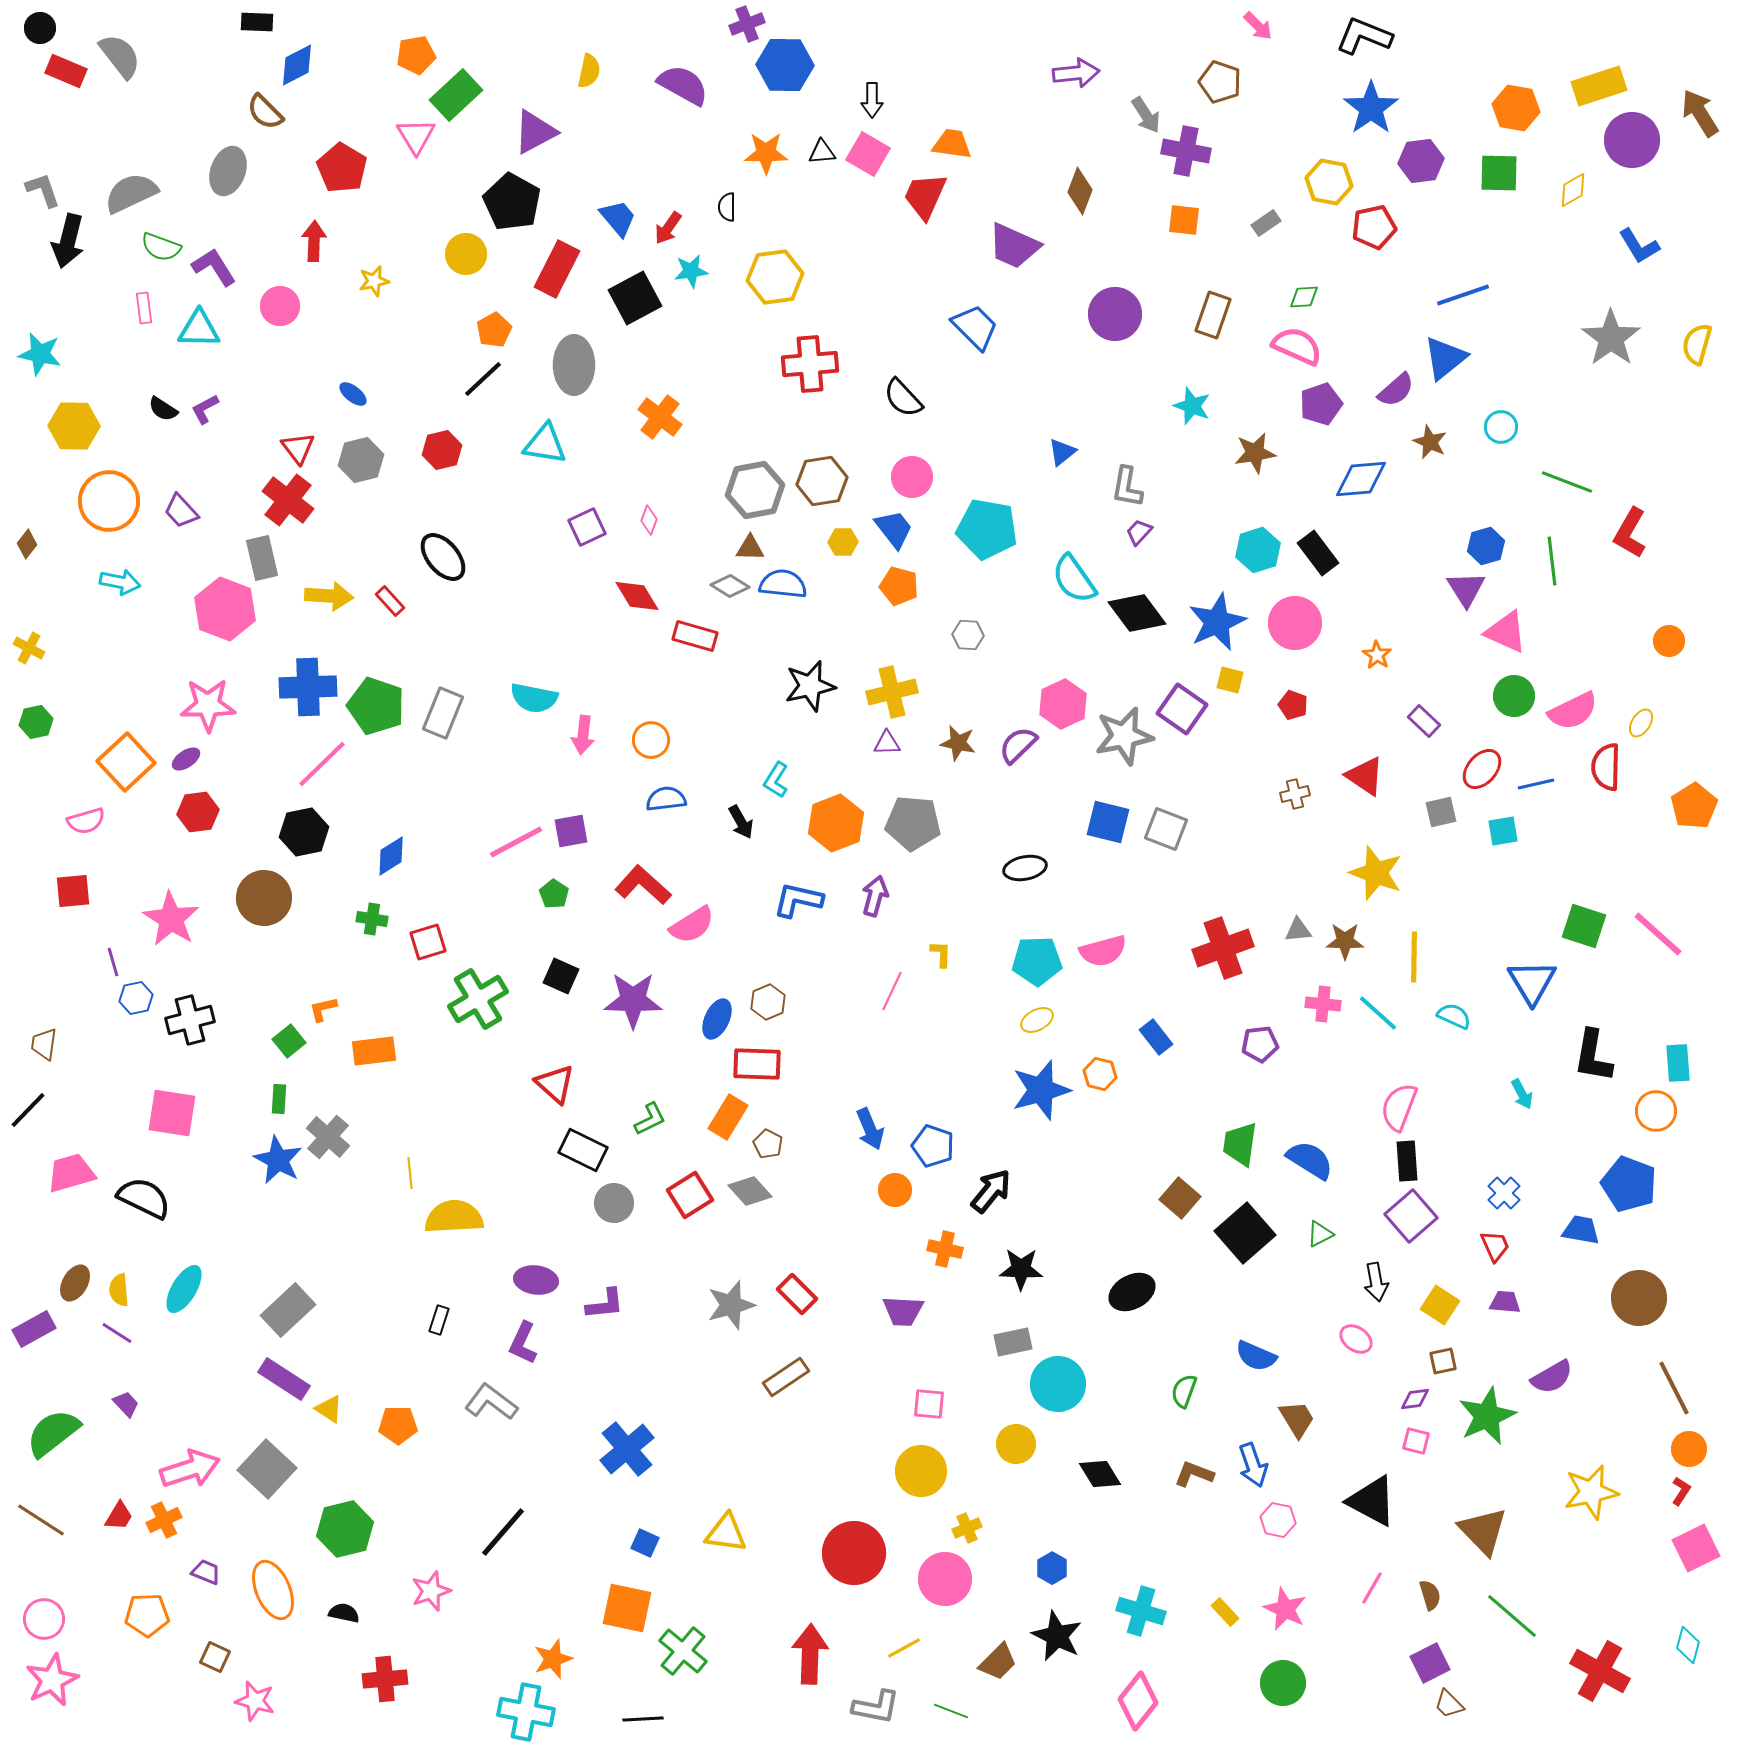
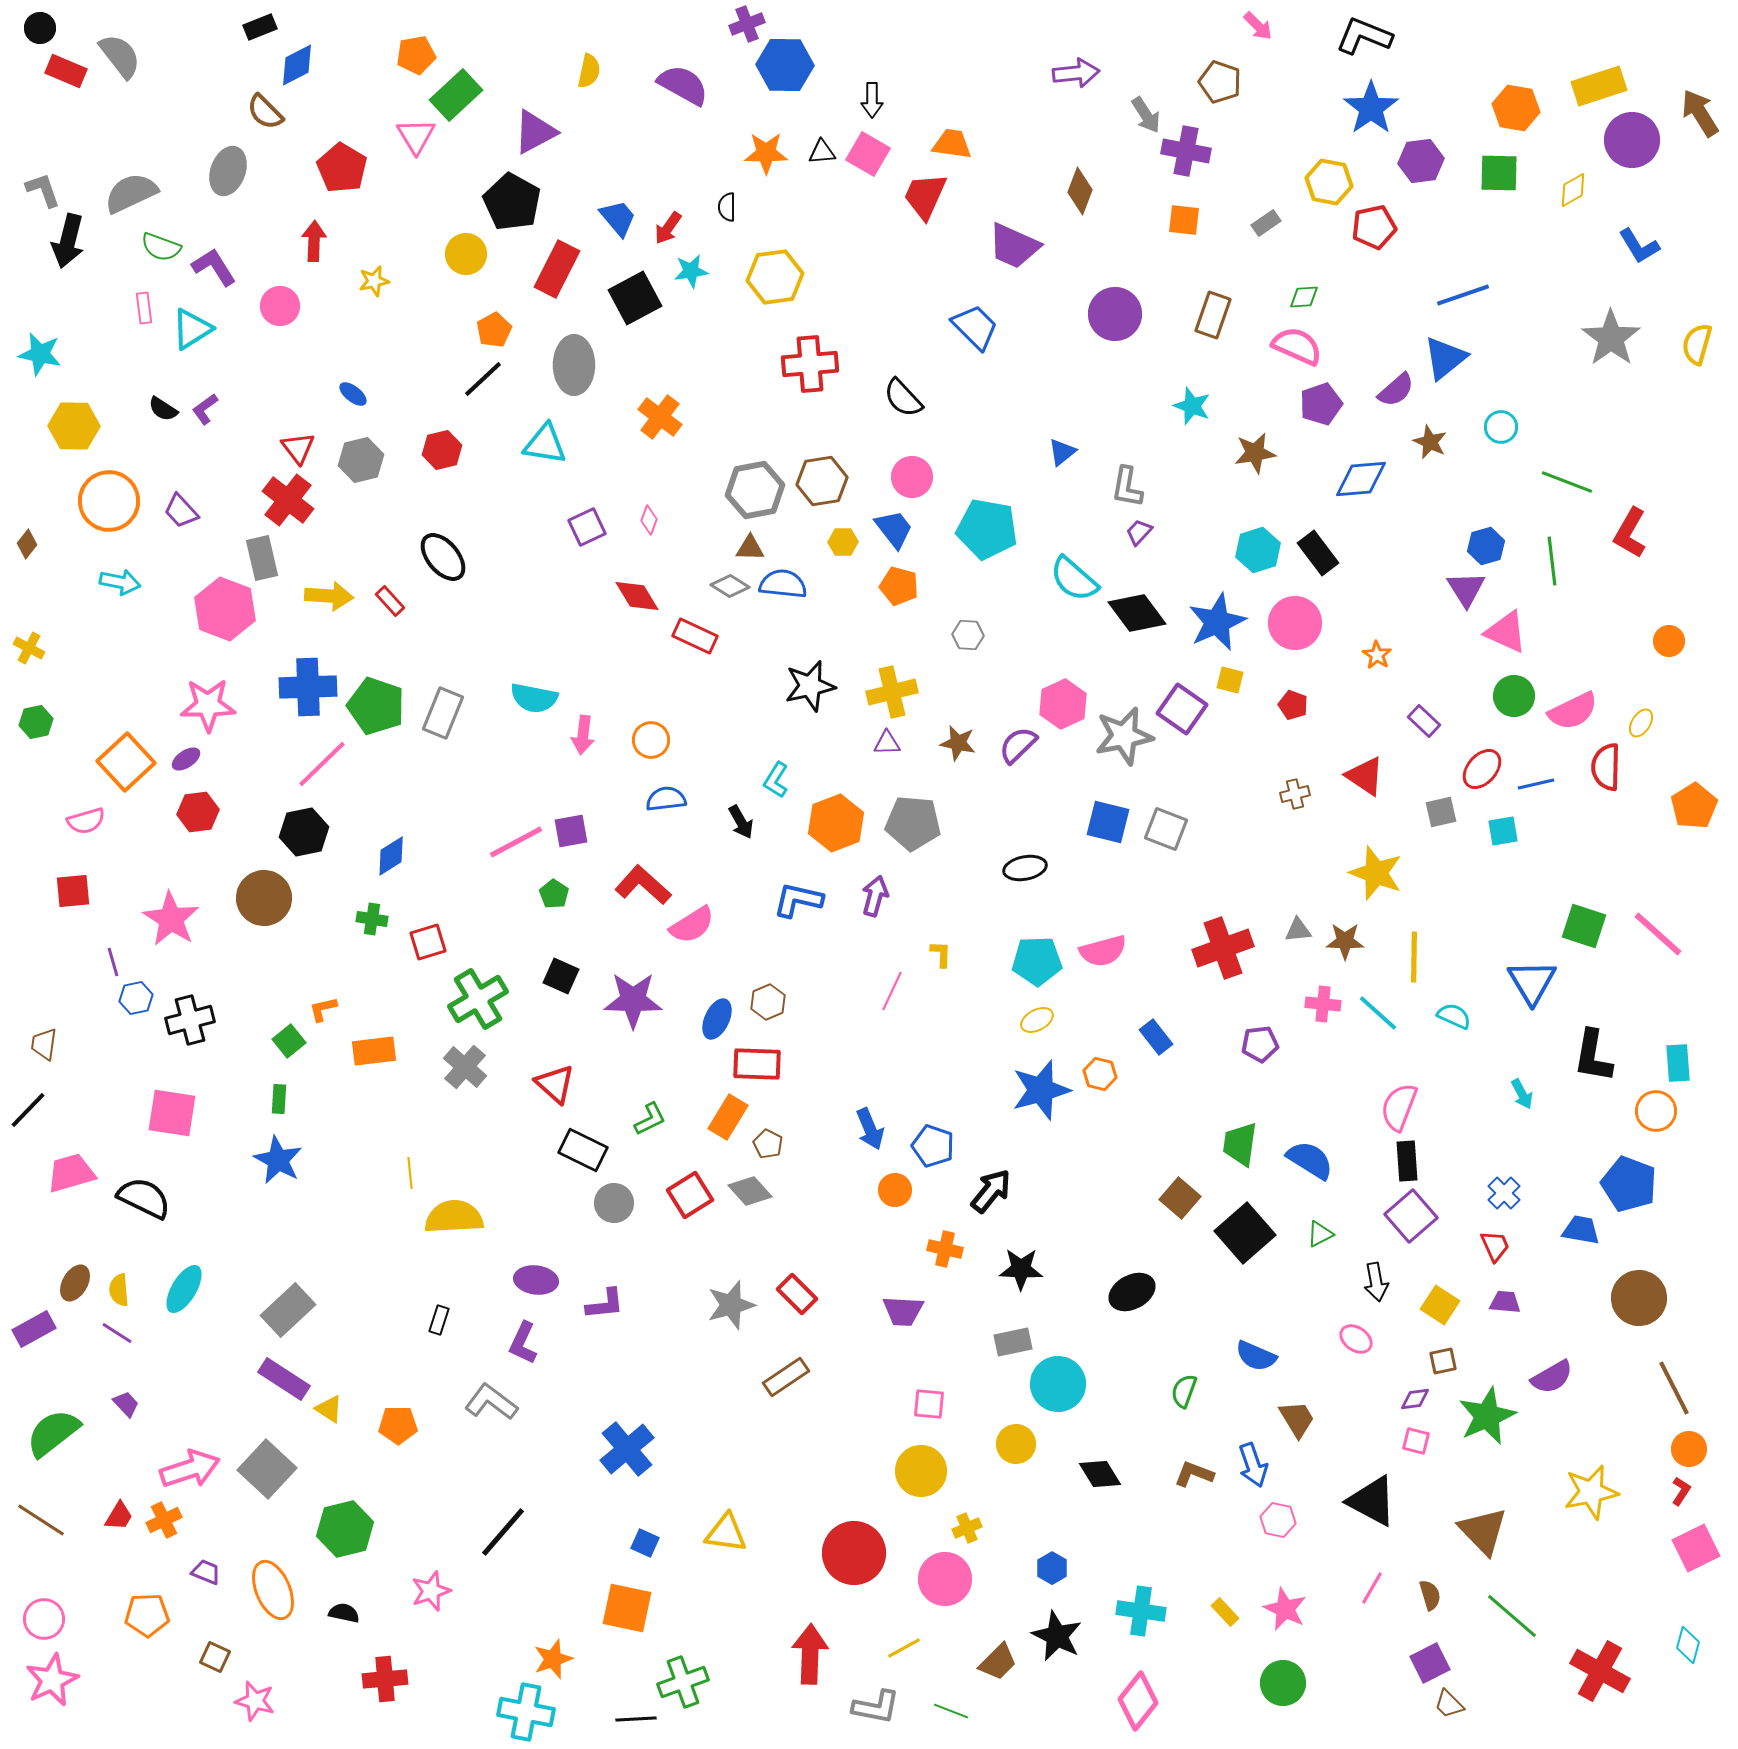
black rectangle at (257, 22): moved 3 px right, 5 px down; rotated 24 degrees counterclockwise
cyan triangle at (199, 329): moved 7 px left; rotated 33 degrees counterclockwise
purple L-shape at (205, 409): rotated 8 degrees counterclockwise
cyan semicircle at (1074, 579): rotated 14 degrees counterclockwise
red rectangle at (695, 636): rotated 9 degrees clockwise
gray cross at (328, 1137): moved 137 px right, 70 px up
cyan cross at (1141, 1611): rotated 9 degrees counterclockwise
green cross at (683, 1651): moved 31 px down; rotated 30 degrees clockwise
black line at (643, 1719): moved 7 px left
